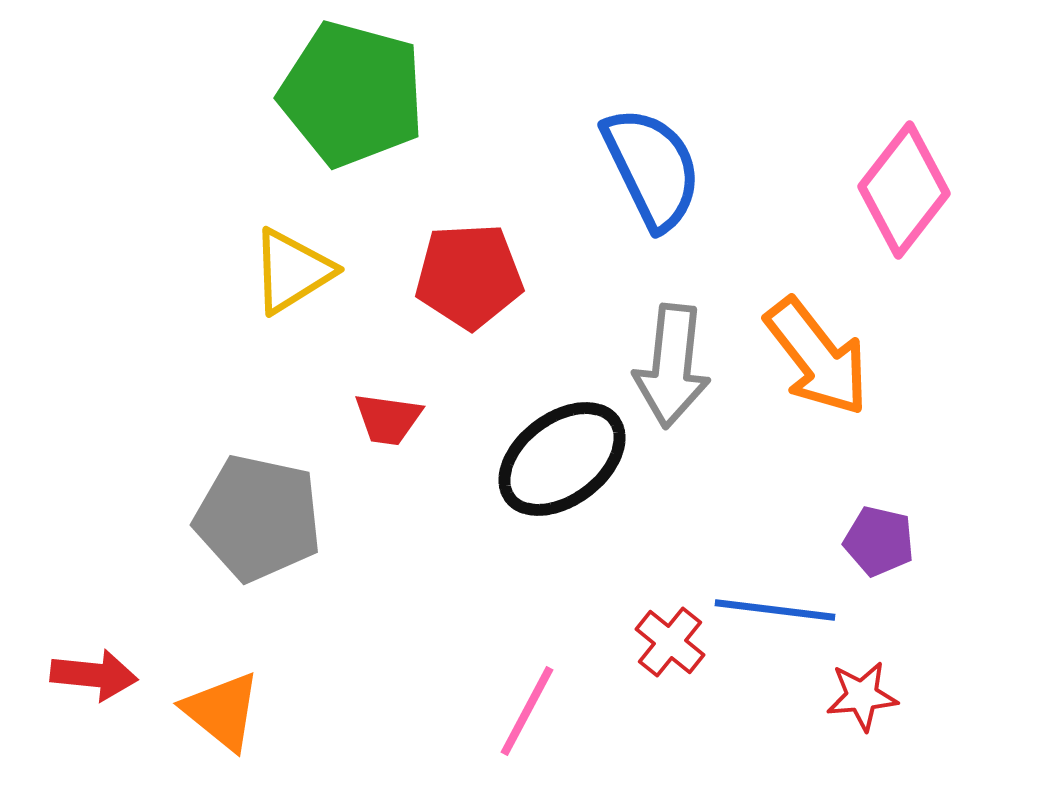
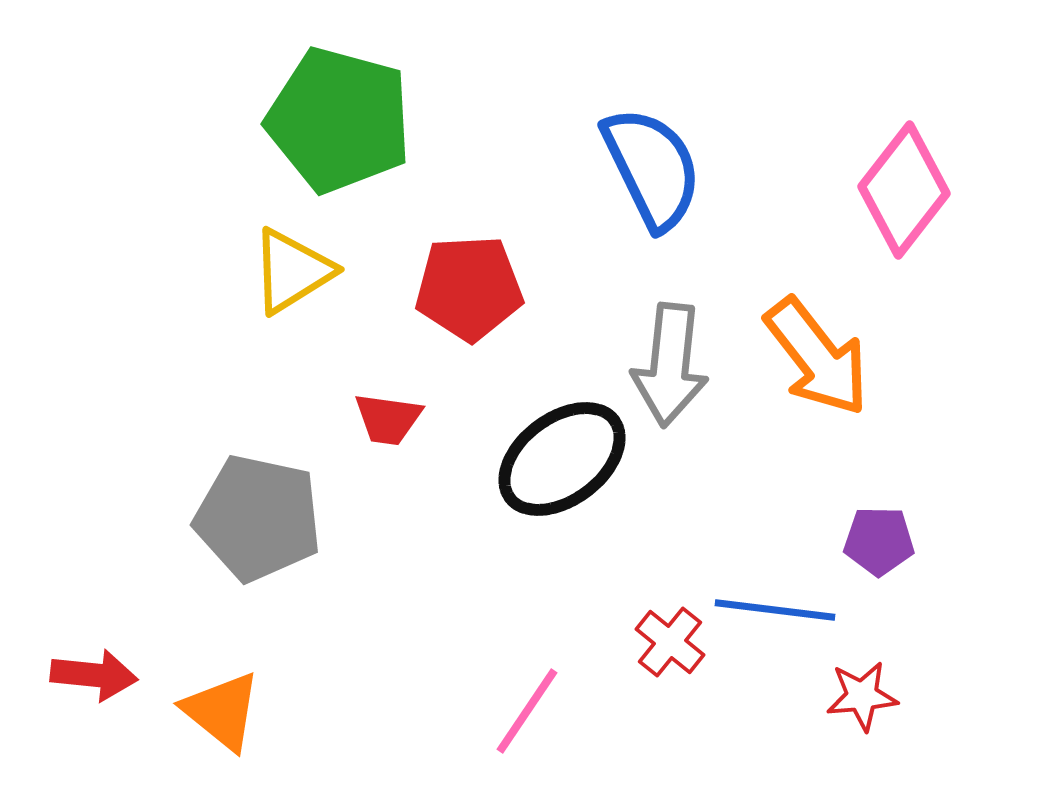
green pentagon: moved 13 px left, 26 px down
red pentagon: moved 12 px down
gray arrow: moved 2 px left, 1 px up
purple pentagon: rotated 12 degrees counterclockwise
pink line: rotated 6 degrees clockwise
